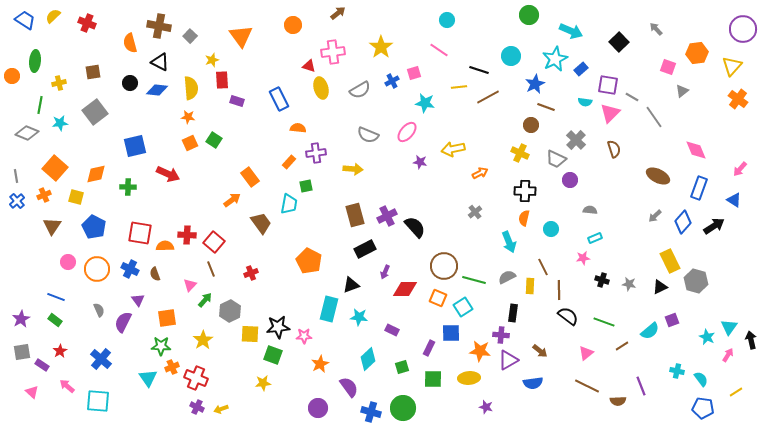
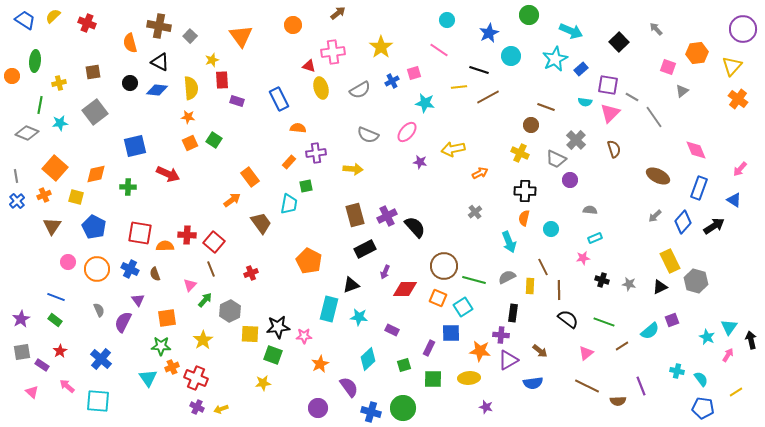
blue star at (535, 84): moved 46 px left, 51 px up
black semicircle at (568, 316): moved 3 px down
green square at (402, 367): moved 2 px right, 2 px up
